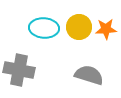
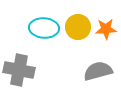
yellow circle: moved 1 px left
gray semicircle: moved 9 px right, 4 px up; rotated 32 degrees counterclockwise
